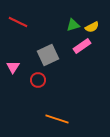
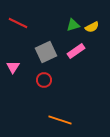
red line: moved 1 px down
pink rectangle: moved 6 px left, 5 px down
gray square: moved 2 px left, 3 px up
red circle: moved 6 px right
orange line: moved 3 px right, 1 px down
